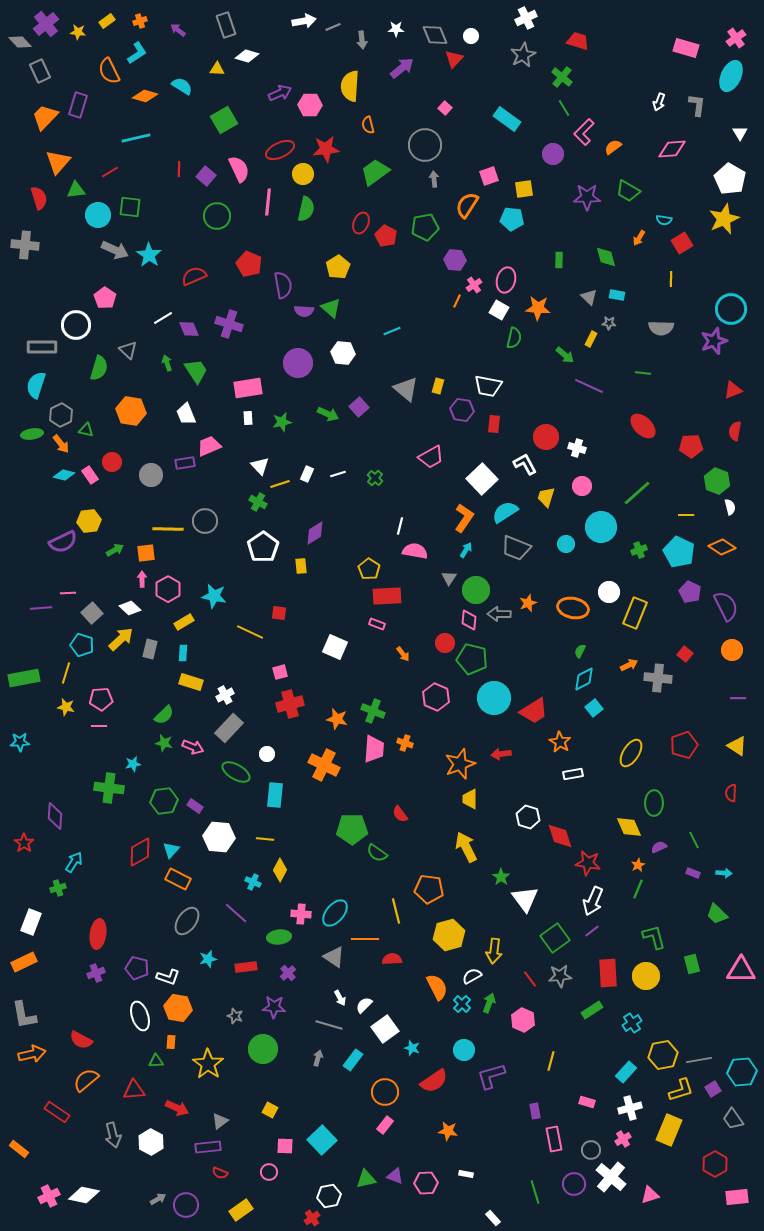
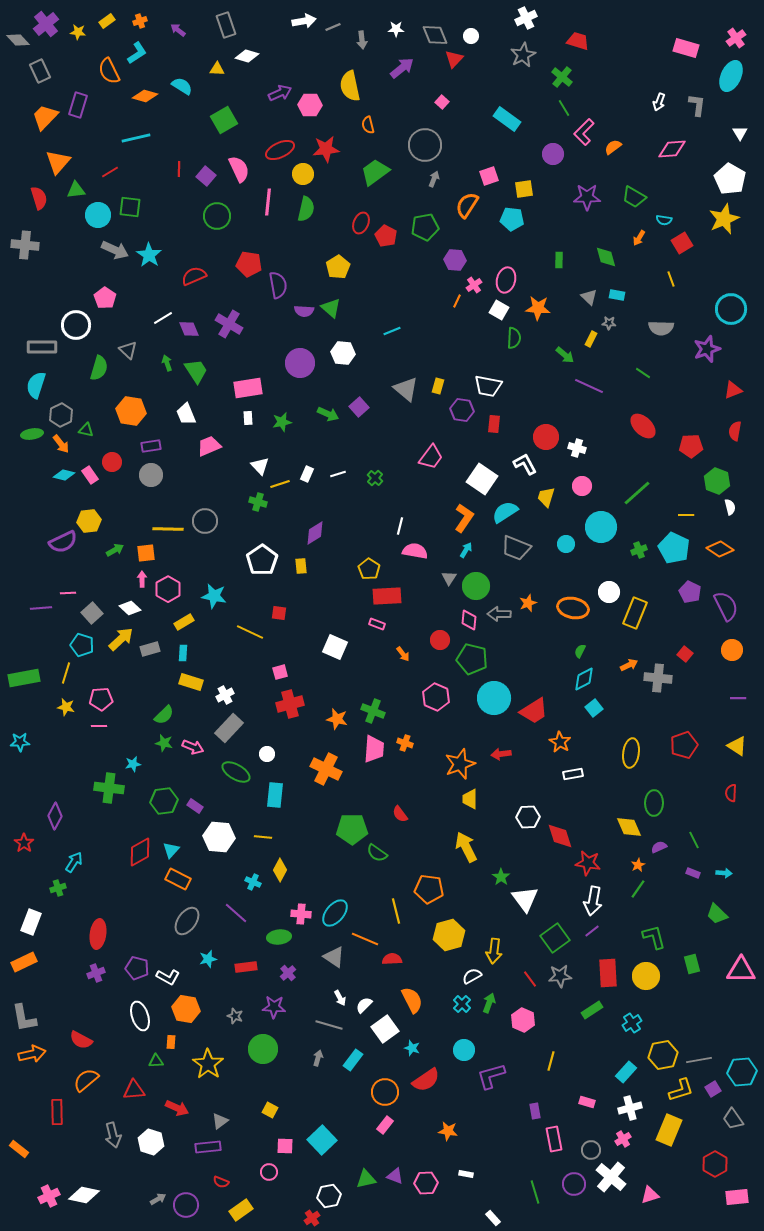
gray diamond at (20, 42): moved 2 px left, 2 px up
yellow semicircle at (350, 86): rotated 16 degrees counterclockwise
pink square at (445, 108): moved 3 px left, 6 px up
gray arrow at (434, 179): rotated 28 degrees clockwise
green trapezoid at (628, 191): moved 6 px right, 6 px down
red pentagon at (249, 264): rotated 15 degrees counterclockwise
yellow line at (671, 279): rotated 21 degrees counterclockwise
purple semicircle at (283, 285): moved 5 px left
purple cross at (229, 324): rotated 12 degrees clockwise
green semicircle at (514, 338): rotated 10 degrees counterclockwise
purple star at (714, 341): moved 7 px left, 8 px down
purple circle at (298, 363): moved 2 px right
green line at (643, 373): rotated 28 degrees clockwise
pink trapezoid at (431, 457): rotated 24 degrees counterclockwise
purple rectangle at (185, 463): moved 34 px left, 17 px up
white square at (482, 479): rotated 12 degrees counterclockwise
green cross at (258, 502): rotated 12 degrees counterclockwise
white pentagon at (263, 547): moved 1 px left, 13 px down
orange diamond at (722, 547): moved 2 px left, 2 px down
cyan pentagon at (679, 552): moved 5 px left, 4 px up
green circle at (476, 590): moved 4 px up
red circle at (445, 643): moved 5 px left, 3 px up
gray rectangle at (150, 649): rotated 60 degrees clockwise
yellow ellipse at (631, 753): rotated 24 degrees counterclockwise
orange cross at (324, 765): moved 2 px right, 4 px down
purple diamond at (55, 816): rotated 24 degrees clockwise
white hexagon at (528, 817): rotated 20 degrees counterclockwise
yellow line at (265, 839): moved 2 px left, 2 px up
green line at (638, 889): rotated 12 degrees clockwise
white arrow at (593, 901): rotated 12 degrees counterclockwise
orange line at (365, 939): rotated 24 degrees clockwise
white L-shape at (168, 977): rotated 10 degrees clockwise
orange semicircle at (437, 987): moved 25 px left, 13 px down
orange hexagon at (178, 1008): moved 8 px right, 1 px down
gray L-shape at (24, 1015): moved 3 px down
red semicircle at (434, 1081): moved 8 px left, 1 px up
red rectangle at (57, 1112): rotated 55 degrees clockwise
white hexagon at (151, 1142): rotated 10 degrees counterclockwise
red semicircle at (220, 1173): moved 1 px right, 9 px down
